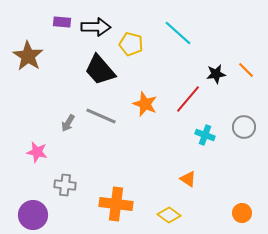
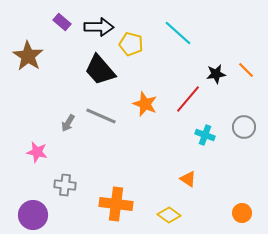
purple rectangle: rotated 36 degrees clockwise
black arrow: moved 3 px right
